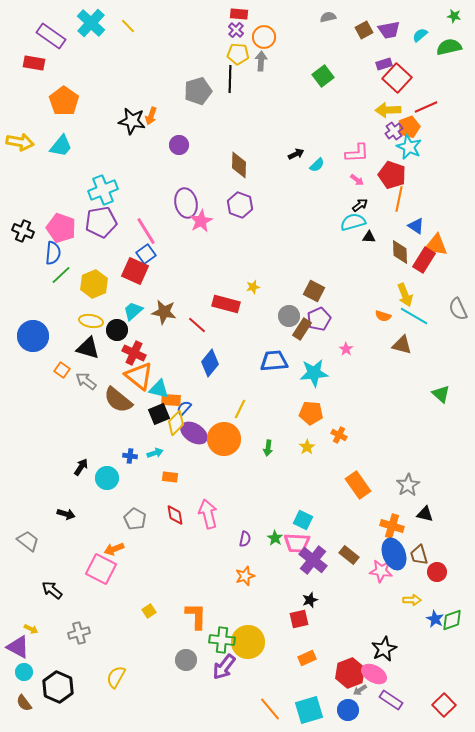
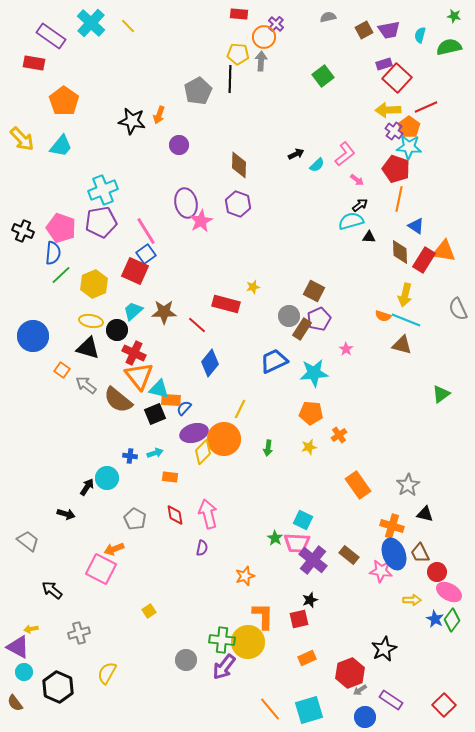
purple cross at (236, 30): moved 40 px right, 6 px up
cyan semicircle at (420, 35): rotated 35 degrees counterclockwise
gray pentagon at (198, 91): rotated 12 degrees counterclockwise
orange arrow at (151, 116): moved 8 px right, 1 px up
orange pentagon at (409, 127): rotated 15 degrees counterclockwise
purple cross at (394, 131): rotated 18 degrees counterclockwise
yellow arrow at (20, 142): moved 2 px right, 3 px up; rotated 36 degrees clockwise
cyan star at (409, 147): rotated 20 degrees counterclockwise
pink L-shape at (357, 153): moved 12 px left, 1 px down; rotated 35 degrees counterclockwise
red pentagon at (392, 175): moved 4 px right, 6 px up
purple hexagon at (240, 205): moved 2 px left, 1 px up
cyan semicircle at (353, 222): moved 2 px left, 1 px up
orange triangle at (436, 245): moved 8 px right, 6 px down
yellow arrow at (405, 295): rotated 35 degrees clockwise
brown star at (164, 312): rotated 10 degrees counterclockwise
cyan line at (414, 316): moved 8 px left, 4 px down; rotated 8 degrees counterclockwise
blue trapezoid at (274, 361): rotated 20 degrees counterclockwise
orange triangle at (139, 376): rotated 12 degrees clockwise
gray arrow at (86, 381): moved 4 px down
green triangle at (441, 394): rotated 42 degrees clockwise
black square at (159, 414): moved 4 px left
yellow diamond at (176, 423): moved 27 px right, 29 px down
purple ellipse at (194, 433): rotated 48 degrees counterclockwise
orange cross at (339, 435): rotated 28 degrees clockwise
yellow star at (307, 447): moved 2 px right; rotated 21 degrees clockwise
black arrow at (81, 467): moved 6 px right, 20 px down
purple semicircle at (245, 539): moved 43 px left, 9 px down
brown trapezoid at (419, 555): moved 1 px right, 2 px up; rotated 10 degrees counterclockwise
orange L-shape at (196, 616): moved 67 px right
green diamond at (452, 620): rotated 35 degrees counterclockwise
yellow arrow at (31, 629): rotated 144 degrees clockwise
pink ellipse at (374, 674): moved 75 px right, 82 px up
yellow semicircle at (116, 677): moved 9 px left, 4 px up
brown semicircle at (24, 703): moved 9 px left
blue circle at (348, 710): moved 17 px right, 7 px down
